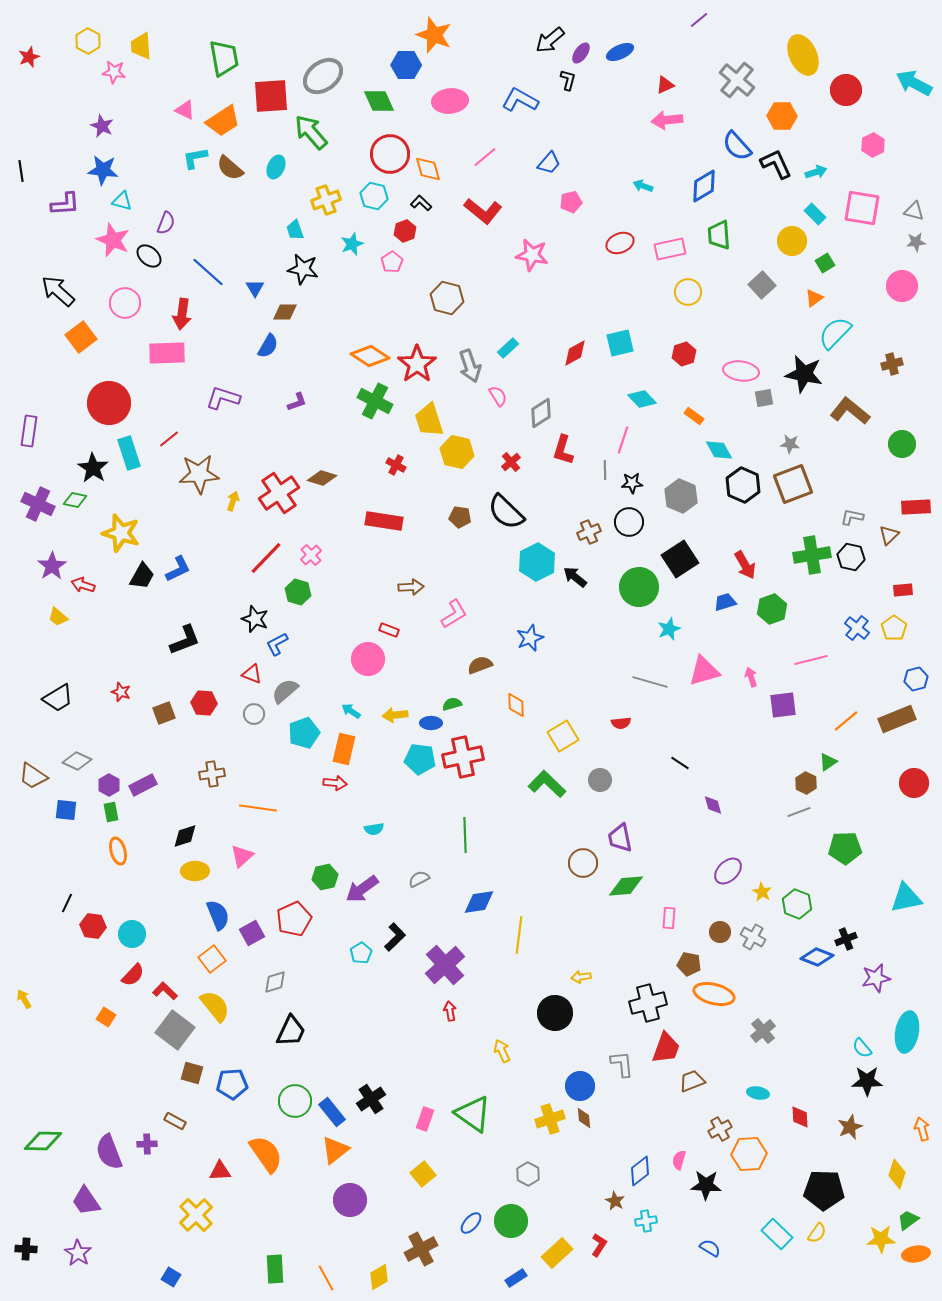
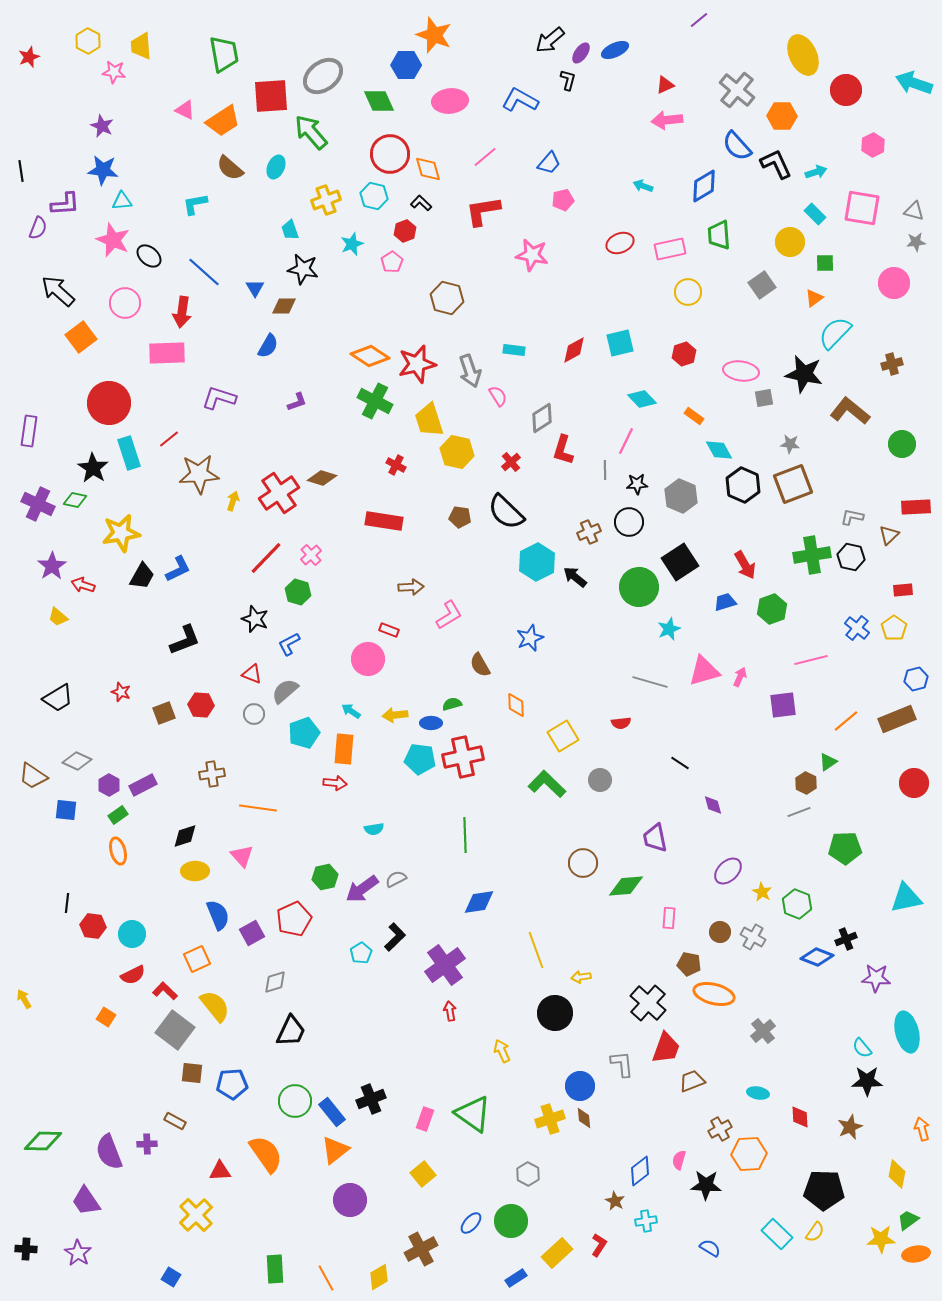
blue ellipse at (620, 52): moved 5 px left, 2 px up
green trapezoid at (224, 58): moved 4 px up
gray cross at (737, 80): moved 10 px down
cyan arrow at (914, 83): rotated 9 degrees counterclockwise
cyan L-shape at (195, 158): moved 46 px down
cyan triangle at (122, 201): rotated 20 degrees counterclockwise
pink pentagon at (571, 202): moved 8 px left, 2 px up
red L-shape at (483, 211): rotated 132 degrees clockwise
purple semicircle at (166, 223): moved 128 px left, 5 px down
cyan trapezoid at (295, 230): moved 5 px left
yellow circle at (792, 241): moved 2 px left, 1 px down
green square at (825, 263): rotated 30 degrees clockwise
blue line at (208, 272): moved 4 px left
gray square at (762, 285): rotated 8 degrees clockwise
pink circle at (902, 286): moved 8 px left, 3 px up
brown diamond at (285, 312): moved 1 px left, 6 px up
red arrow at (182, 314): moved 2 px up
cyan rectangle at (508, 348): moved 6 px right, 2 px down; rotated 50 degrees clockwise
red diamond at (575, 353): moved 1 px left, 3 px up
red star at (417, 364): rotated 21 degrees clockwise
gray arrow at (470, 366): moved 5 px down
purple L-shape at (223, 398): moved 4 px left
gray diamond at (541, 413): moved 1 px right, 5 px down
pink line at (623, 440): moved 3 px right, 1 px down; rotated 8 degrees clockwise
black star at (632, 483): moved 5 px right, 1 px down
yellow star at (121, 533): rotated 27 degrees counterclockwise
black square at (680, 559): moved 3 px down
pink L-shape at (454, 614): moved 5 px left, 1 px down
blue L-shape at (277, 644): moved 12 px right
brown semicircle at (480, 665): rotated 100 degrees counterclockwise
pink arrow at (751, 677): moved 11 px left; rotated 42 degrees clockwise
red hexagon at (204, 703): moved 3 px left, 2 px down
orange rectangle at (344, 749): rotated 8 degrees counterclockwise
green rectangle at (111, 812): moved 7 px right, 3 px down; rotated 66 degrees clockwise
purple trapezoid at (620, 838): moved 35 px right
pink triangle at (242, 856): rotated 30 degrees counterclockwise
gray semicircle at (419, 879): moved 23 px left
black line at (67, 903): rotated 18 degrees counterclockwise
yellow line at (519, 935): moved 17 px right, 15 px down; rotated 27 degrees counterclockwise
orange square at (212, 959): moved 15 px left; rotated 12 degrees clockwise
purple cross at (445, 965): rotated 6 degrees clockwise
red semicircle at (133, 975): rotated 20 degrees clockwise
purple star at (876, 978): rotated 16 degrees clockwise
black cross at (648, 1003): rotated 33 degrees counterclockwise
cyan ellipse at (907, 1032): rotated 24 degrees counterclockwise
brown square at (192, 1073): rotated 10 degrees counterclockwise
black cross at (371, 1099): rotated 12 degrees clockwise
yellow diamond at (897, 1174): rotated 8 degrees counterclockwise
yellow semicircle at (817, 1233): moved 2 px left, 1 px up
